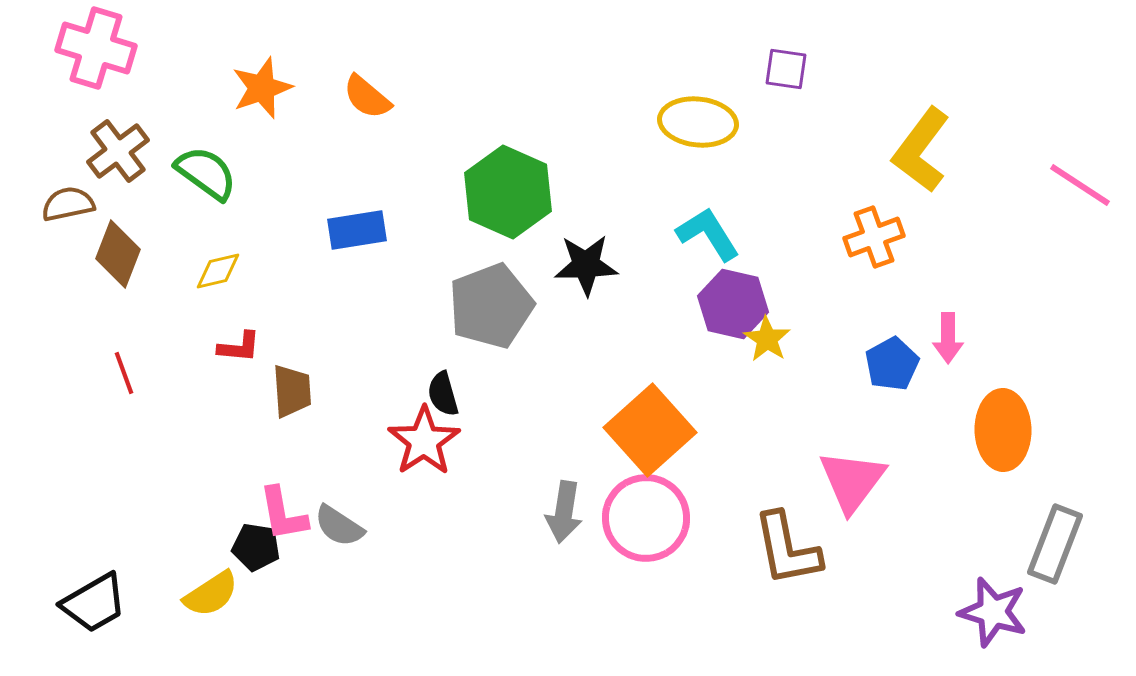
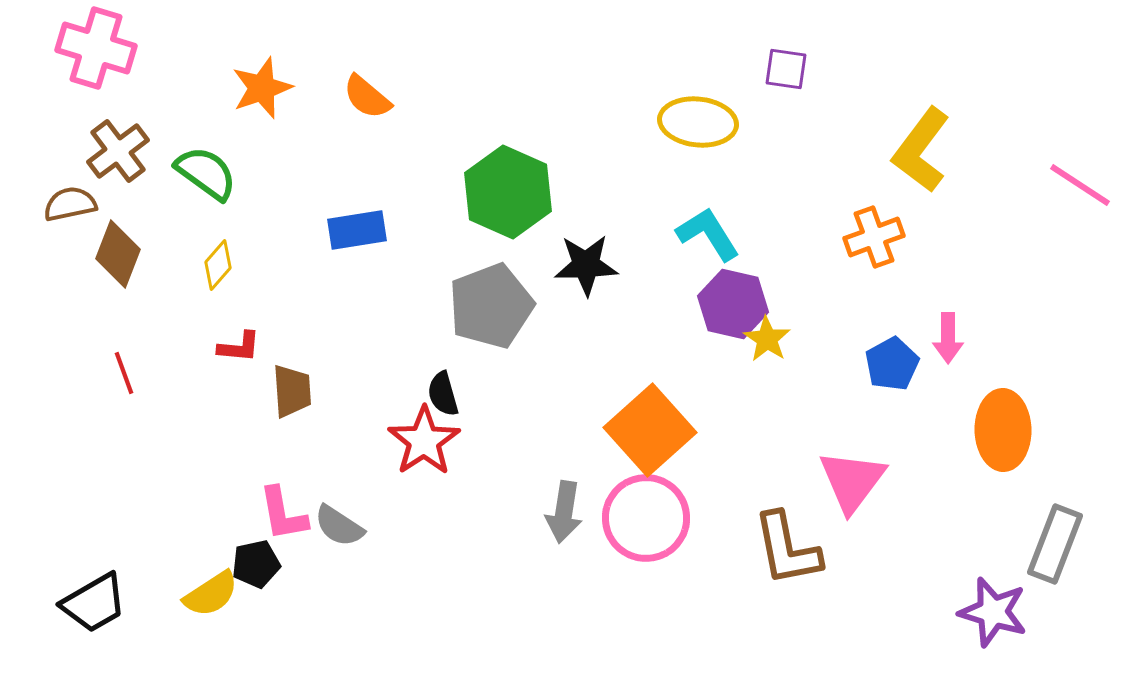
brown semicircle: moved 2 px right
yellow diamond: moved 6 px up; rotated 36 degrees counterclockwise
black pentagon: moved 17 px down; rotated 21 degrees counterclockwise
